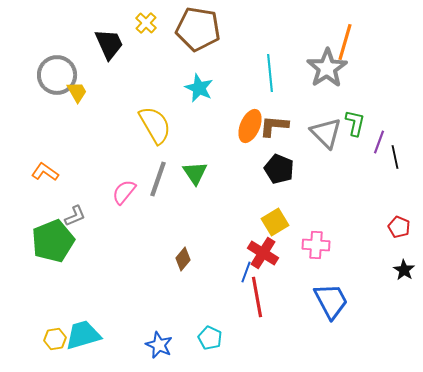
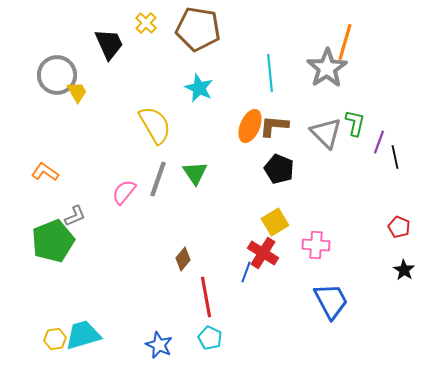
red line: moved 51 px left
